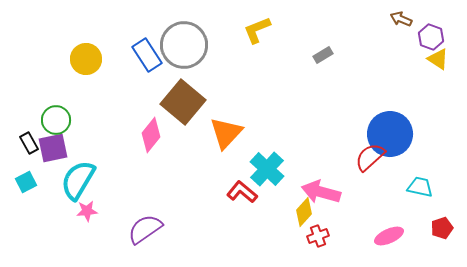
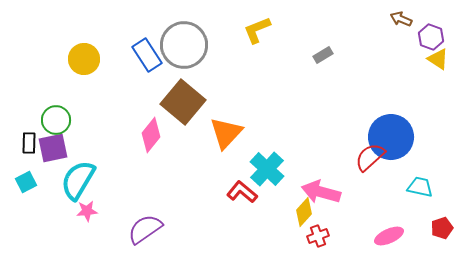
yellow circle: moved 2 px left
blue circle: moved 1 px right, 3 px down
black rectangle: rotated 30 degrees clockwise
